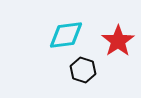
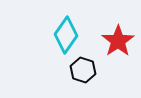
cyan diamond: rotated 48 degrees counterclockwise
